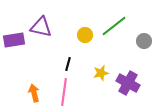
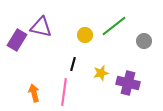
purple rectangle: moved 3 px right; rotated 50 degrees counterclockwise
black line: moved 5 px right
purple cross: rotated 15 degrees counterclockwise
